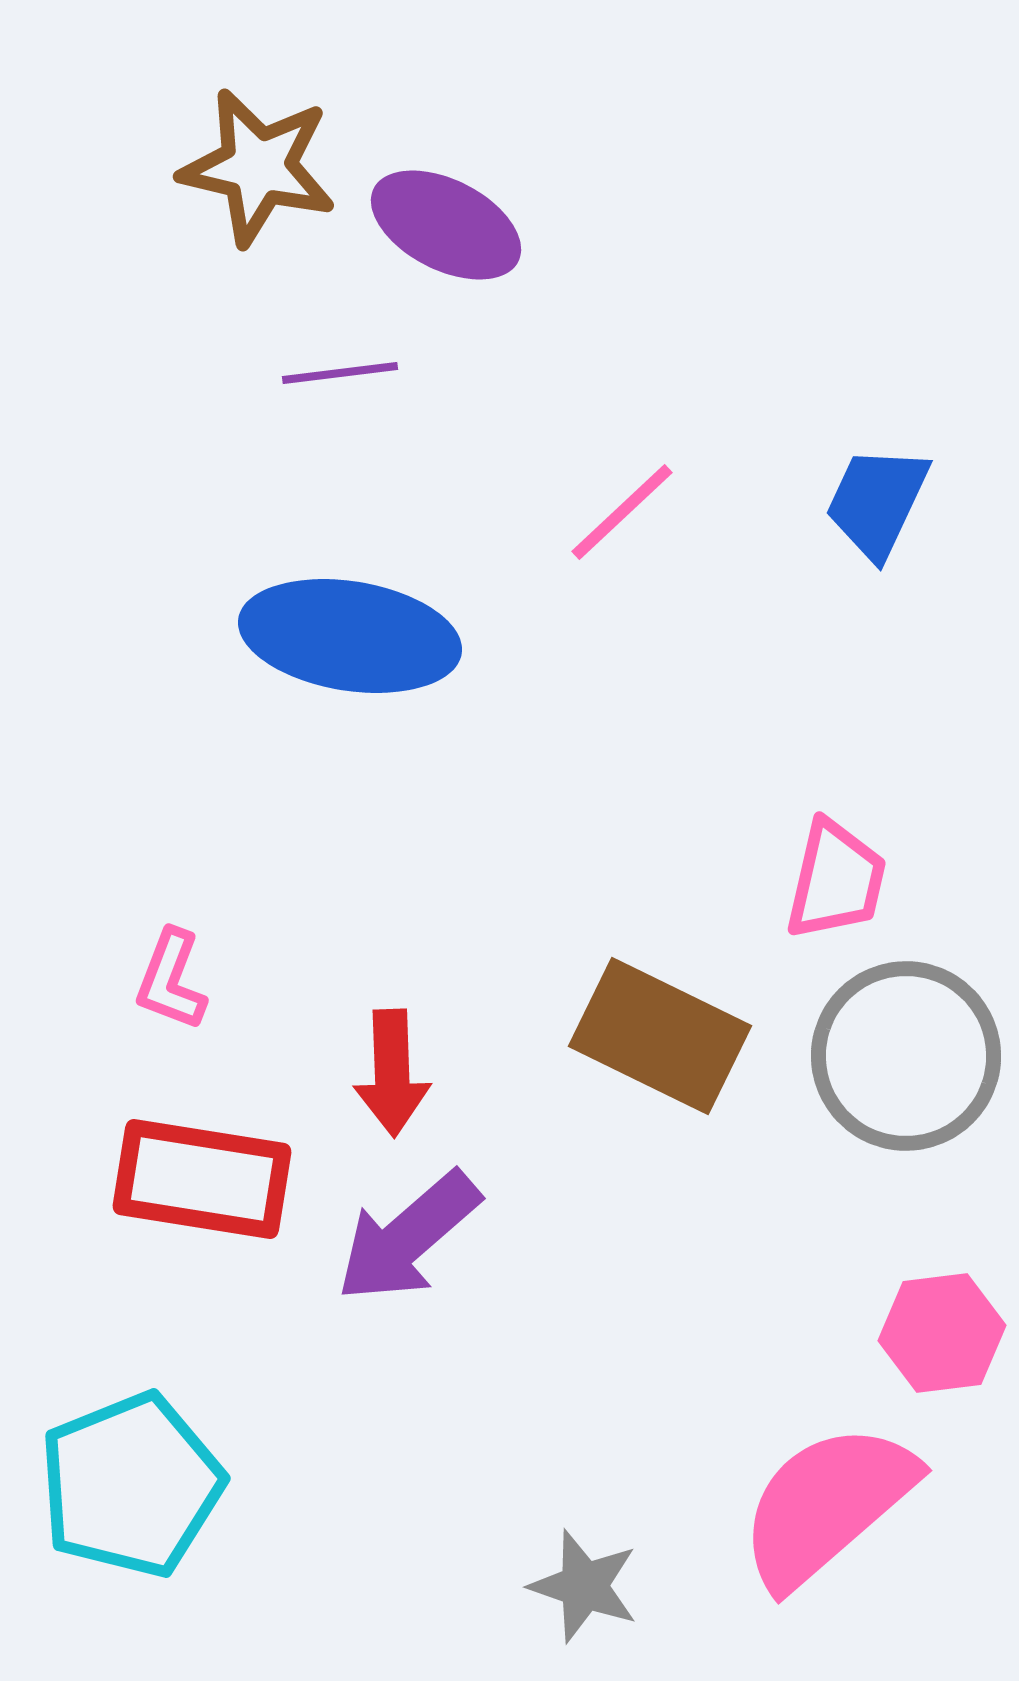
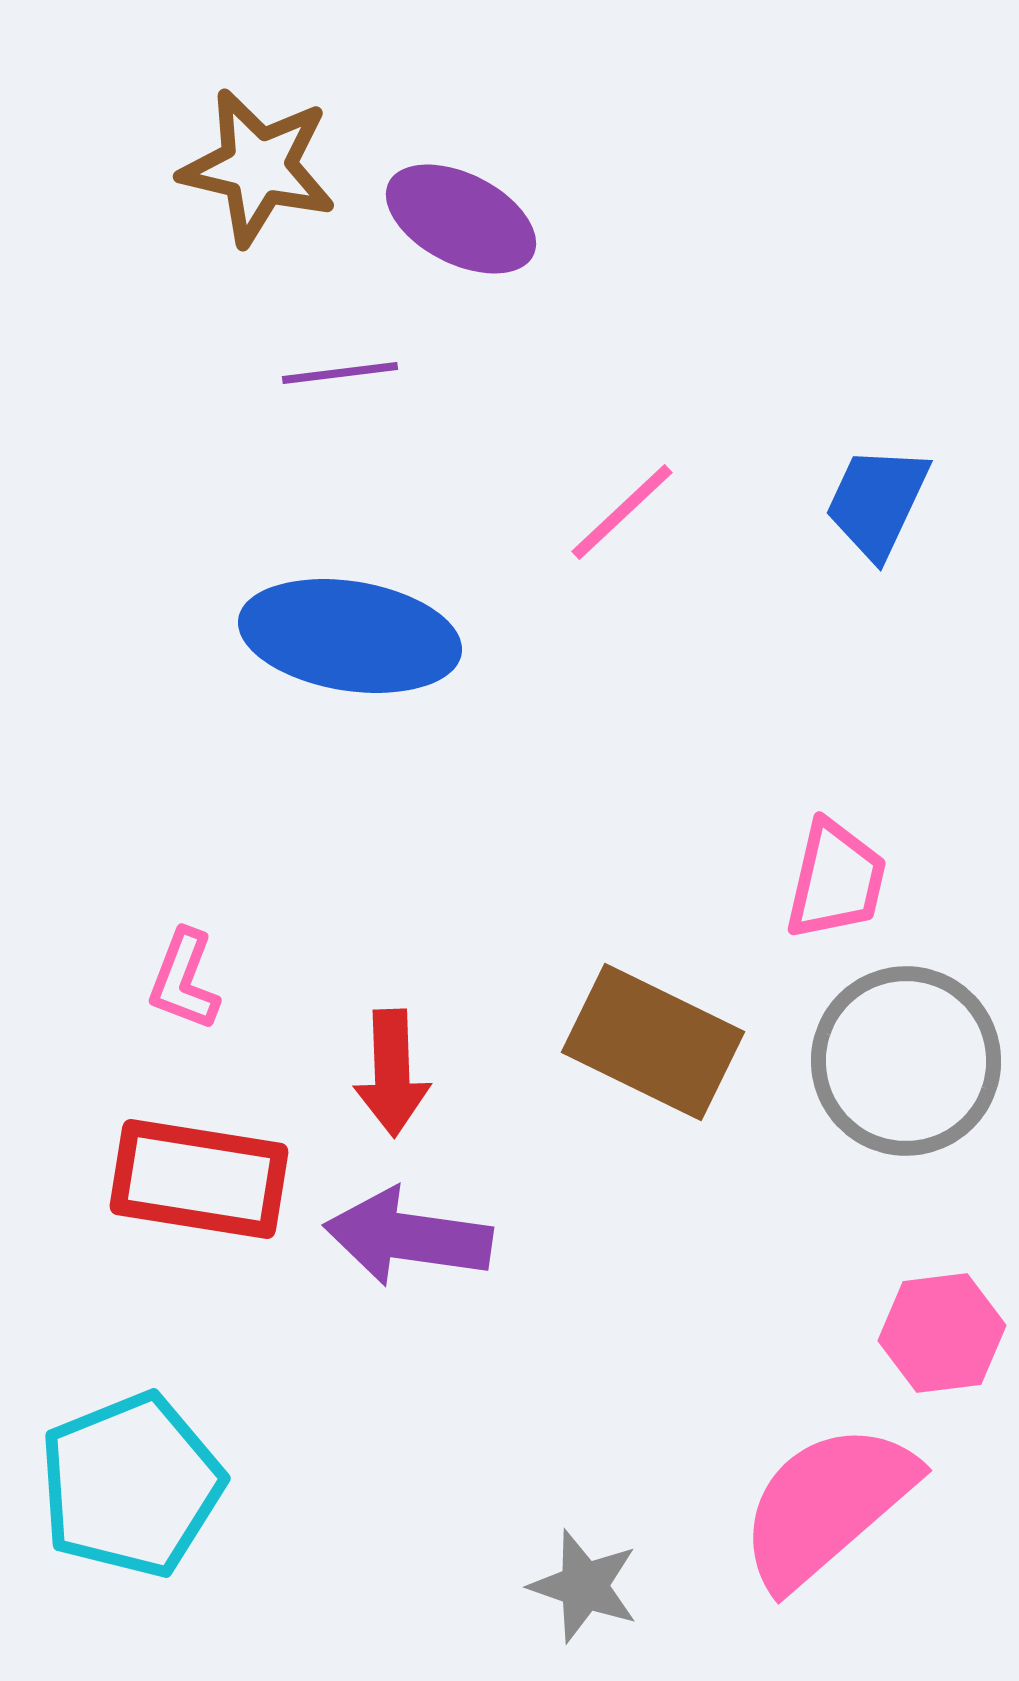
purple ellipse: moved 15 px right, 6 px up
pink L-shape: moved 13 px right
brown rectangle: moved 7 px left, 6 px down
gray circle: moved 5 px down
red rectangle: moved 3 px left
purple arrow: rotated 49 degrees clockwise
